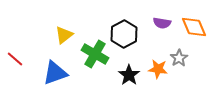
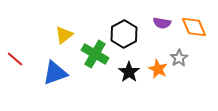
orange star: rotated 18 degrees clockwise
black star: moved 3 px up
